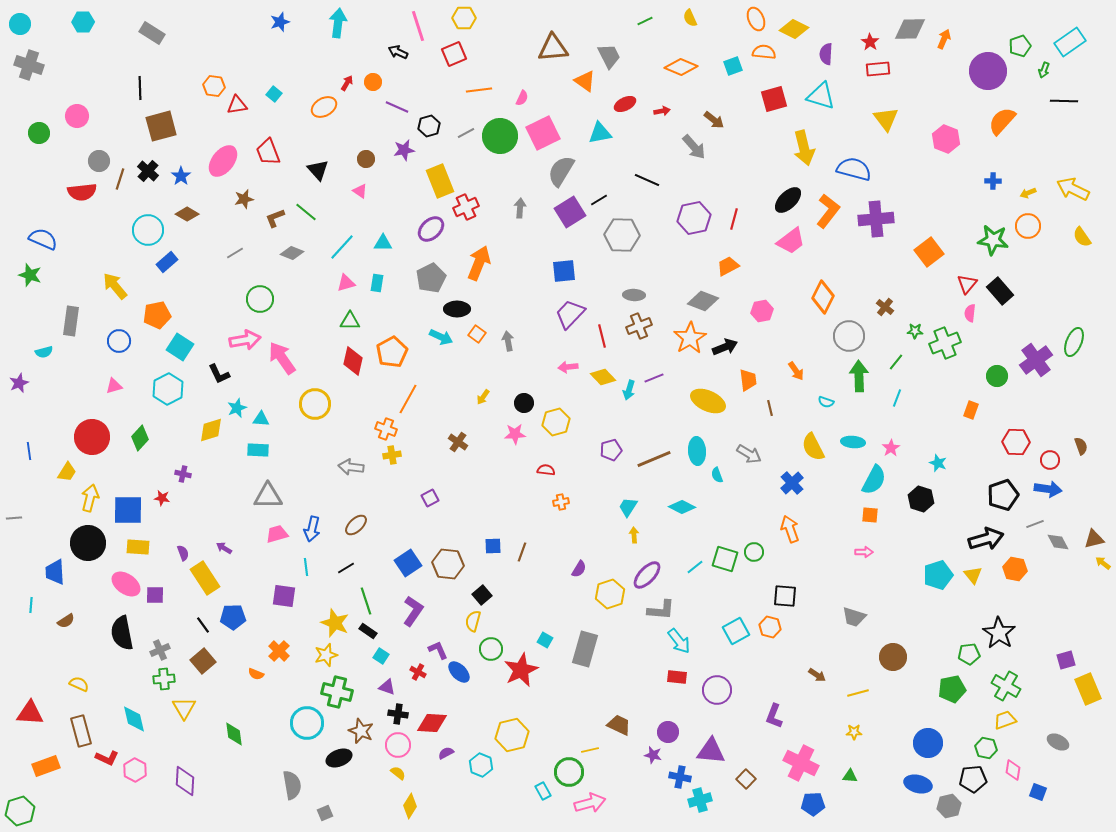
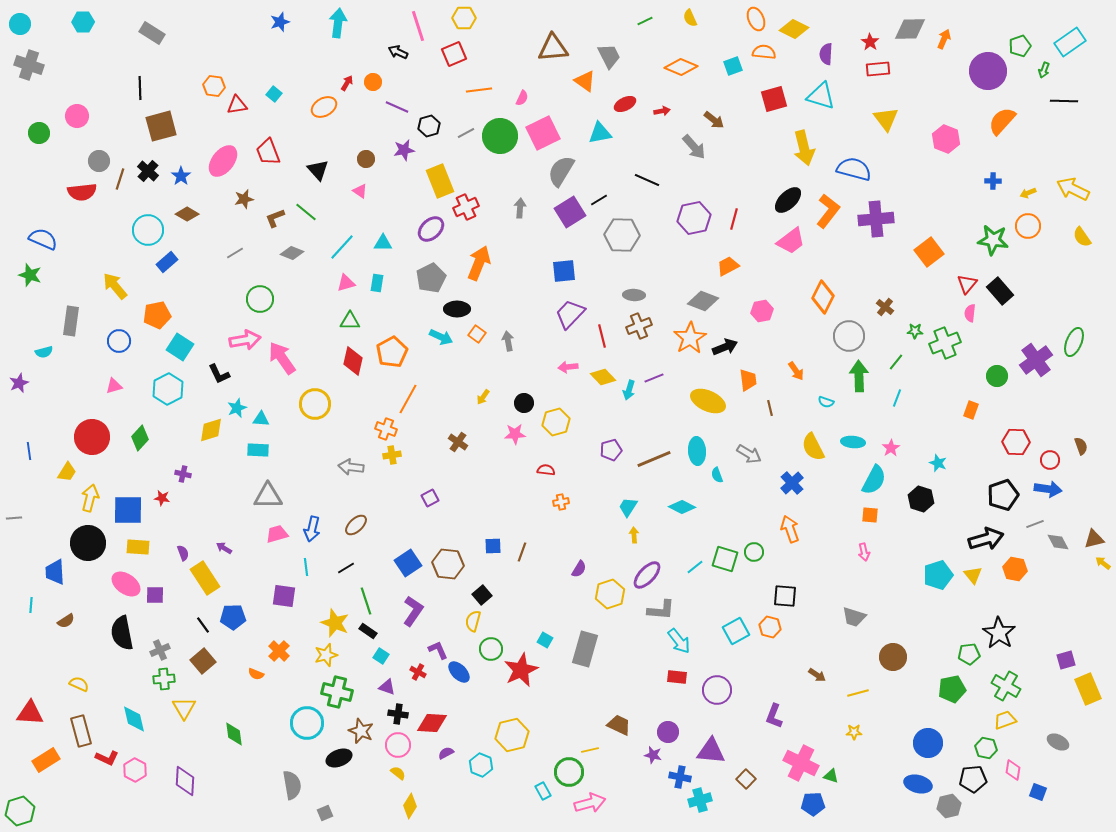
pink arrow at (864, 552): rotated 78 degrees clockwise
orange rectangle at (46, 766): moved 6 px up; rotated 12 degrees counterclockwise
green triangle at (850, 776): moved 19 px left; rotated 14 degrees clockwise
